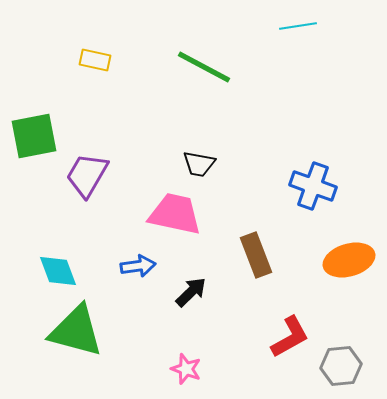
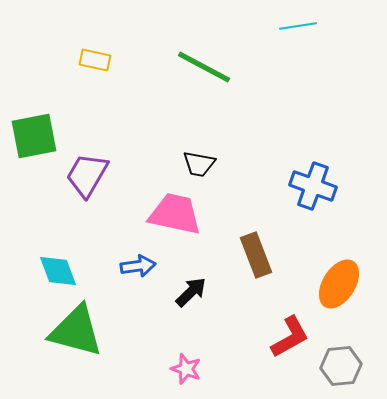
orange ellipse: moved 10 px left, 24 px down; rotated 42 degrees counterclockwise
